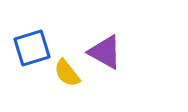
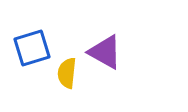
yellow semicircle: rotated 44 degrees clockwise
